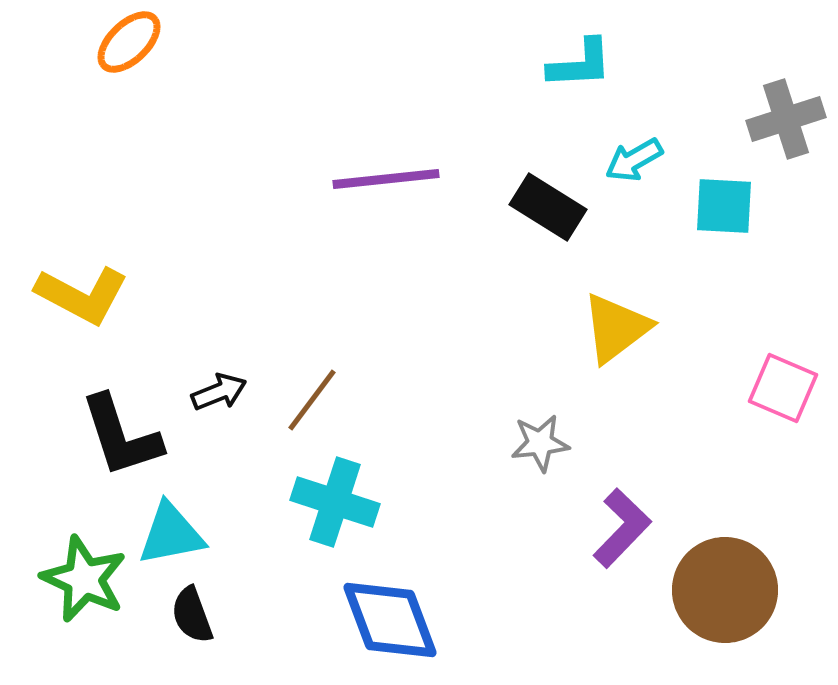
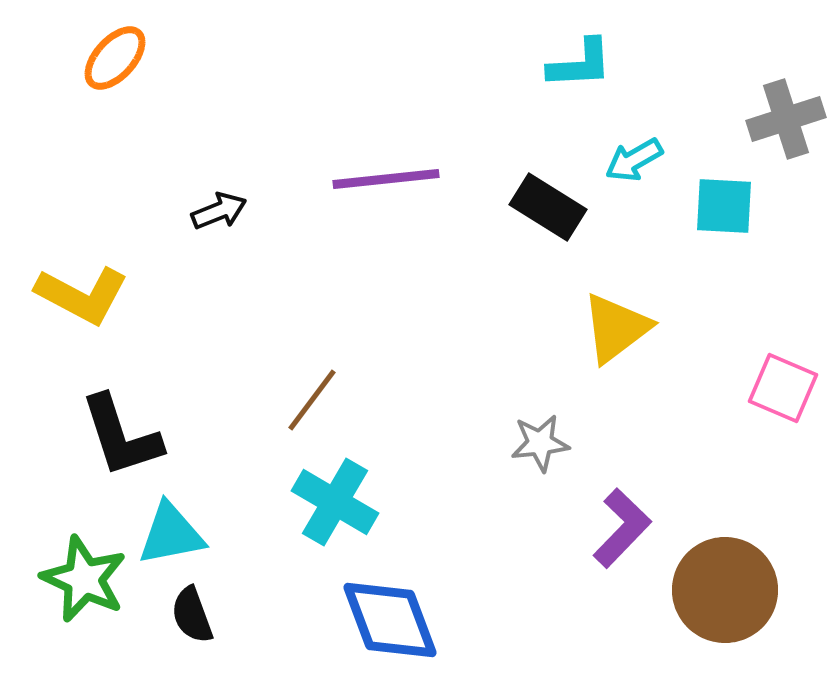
orange ellipse: moved 14 px left, 16 px down; rotated 4 degrees counterclockwise
black arrow: moved 181 px up
cyan cross: rotated 12 degrees clockwise
